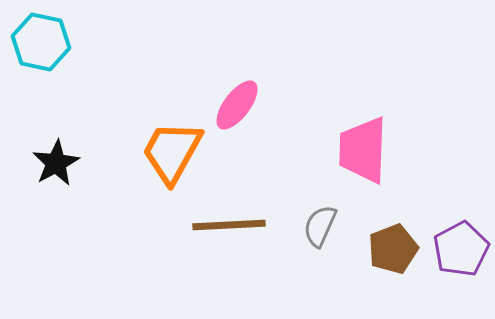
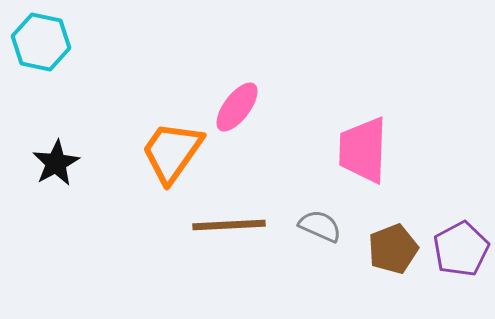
pink ellipse: moved 2 px down
orange trapezoid: rotated 6 degrees clockwise
gray semicircle: rotated 90 degrees clockwise
